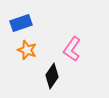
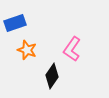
blue rectangle: moved 6 px left
